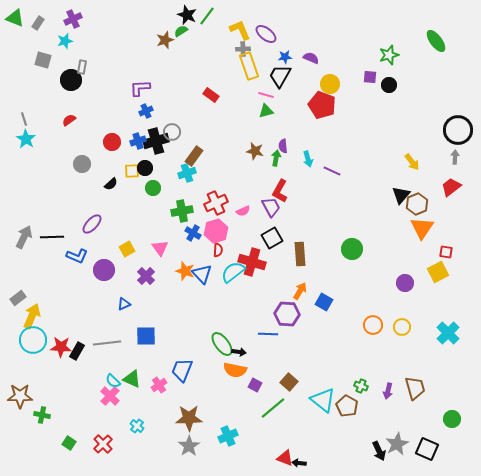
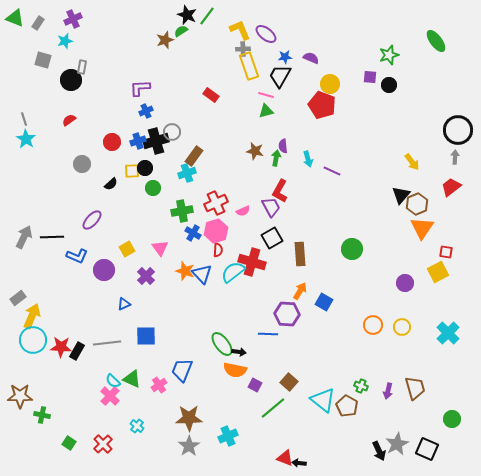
purple ellipse at (92, 224): moved 4 px up
